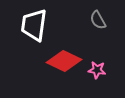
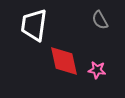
gray semicircle: moved 2 px right
red diamond: rotated 52 degrees clockwise
